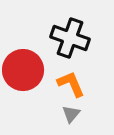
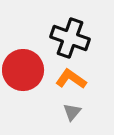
orange L-shape: moved 5 px up; rotated 32 degrees counterclockwise
gray triangle: moved 1 px right, 2 px up
